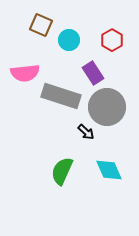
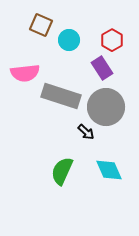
purple rectangle: moved 9 px right, 5 px up
gray circle: moved 1 px left
